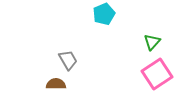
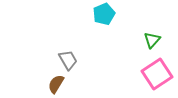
green triangle: moved 2 px up
brown semicircle: rotated 60 degrees counterclockwise
